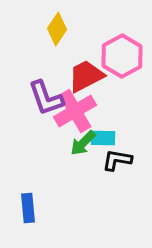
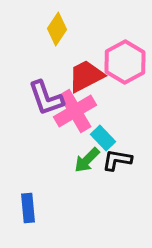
pink hexagon: moved 3 px right, 6 px down
cyan rectangle: rotated 45 degrees clockwise
green arrow: moved 4 px right, 17 px down
